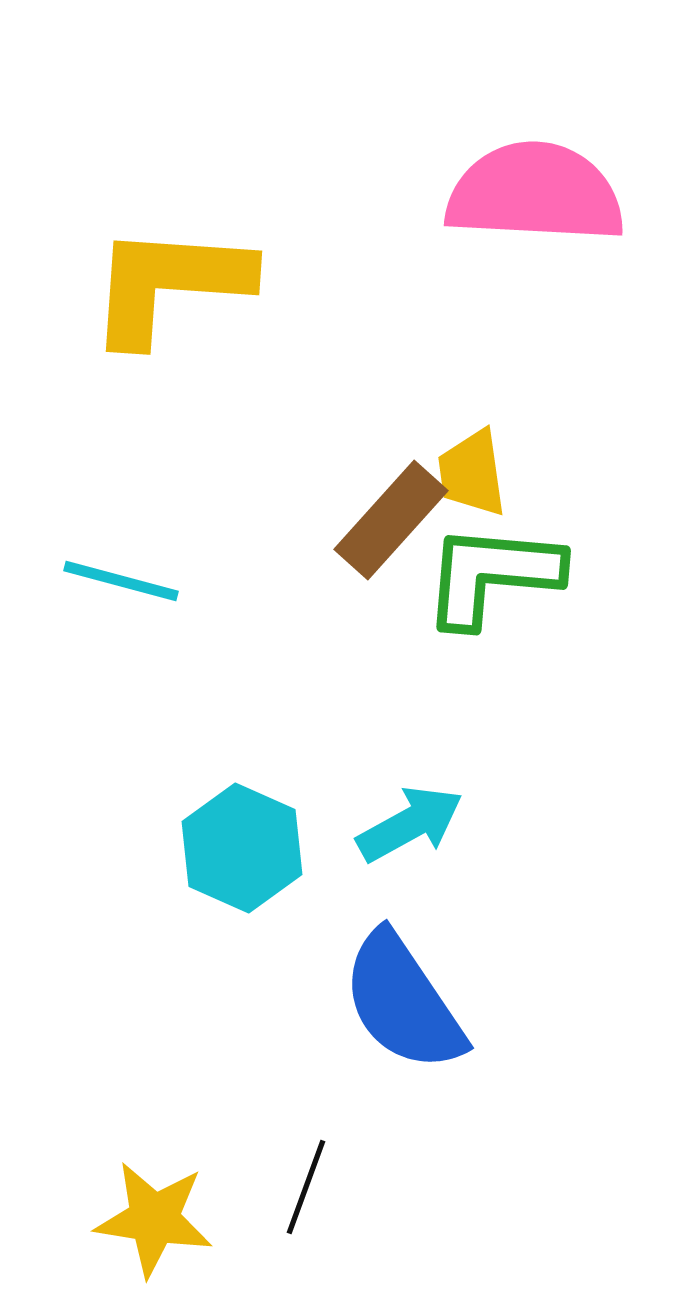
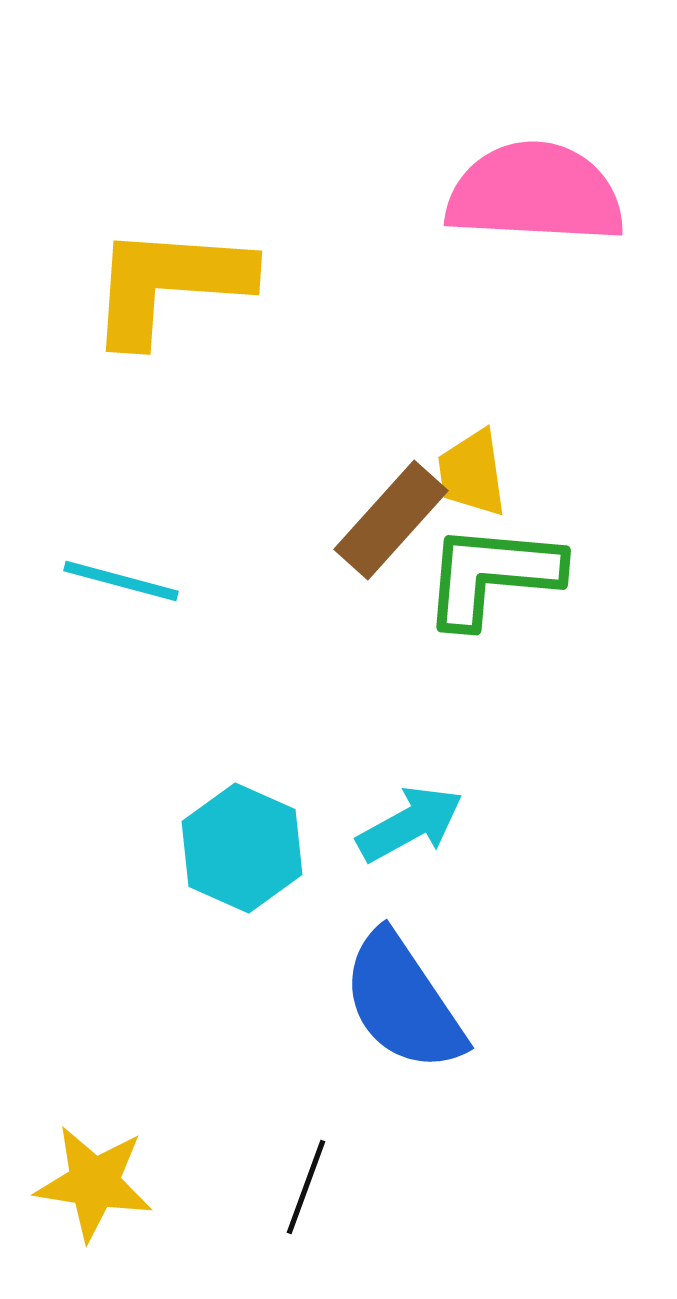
yellow star: moved 60 px left, 36 px up
